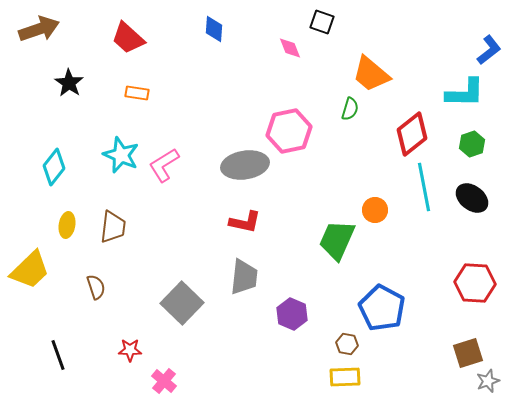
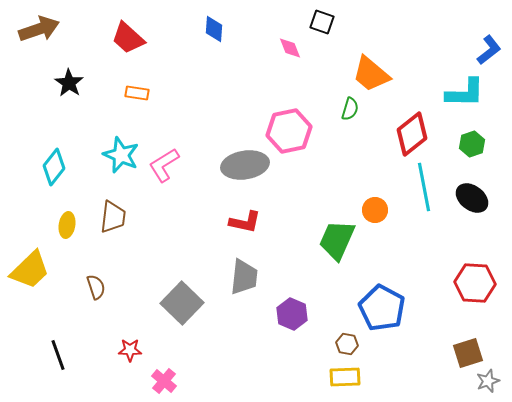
brown trapezoid: moved 10 px up
